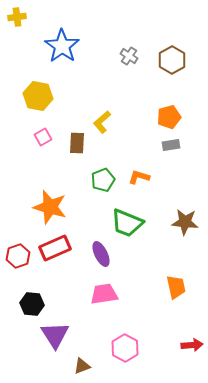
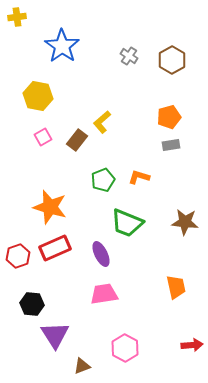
brown rectangle: moved 3 px up; rotated 35 degrees clockwise
